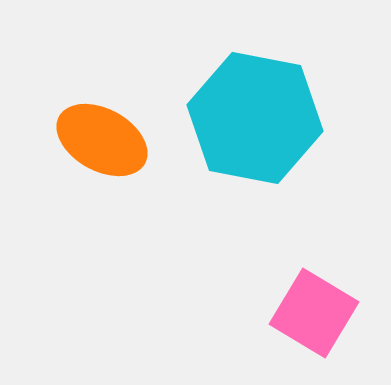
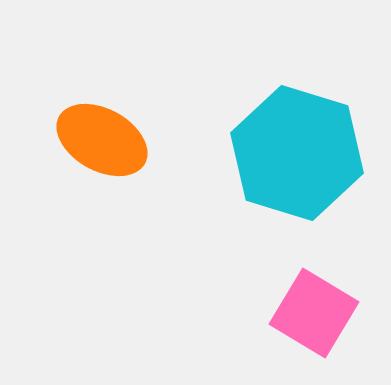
cyan hexagon: moved 42 px right, 35 px down; rotated 6 degrees clockwise
